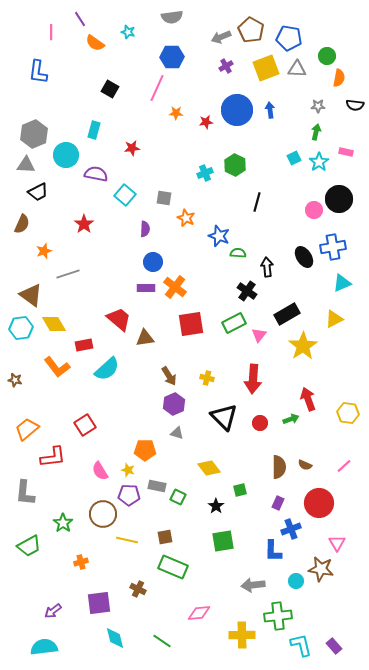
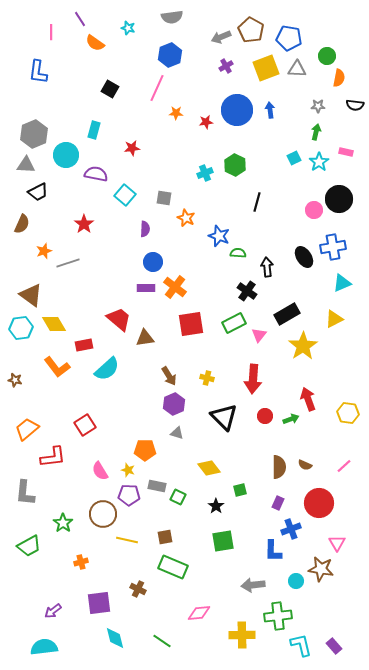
cyan star at (128, 32): moved 4 px up
blue hexagon at (172, 57): moved 2 px left, 2 px up; rotated 20 degrees counterclockwise
gray line at (68, 274): moved 11 px up
red circle at (260, 423): moved 5 px right, 7 px up
